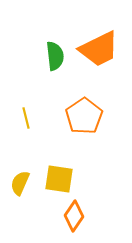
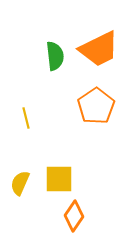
orange pentagon: moved 12 px right, 10 px up
yellow square: rotated 8 degrees counterclockwise
